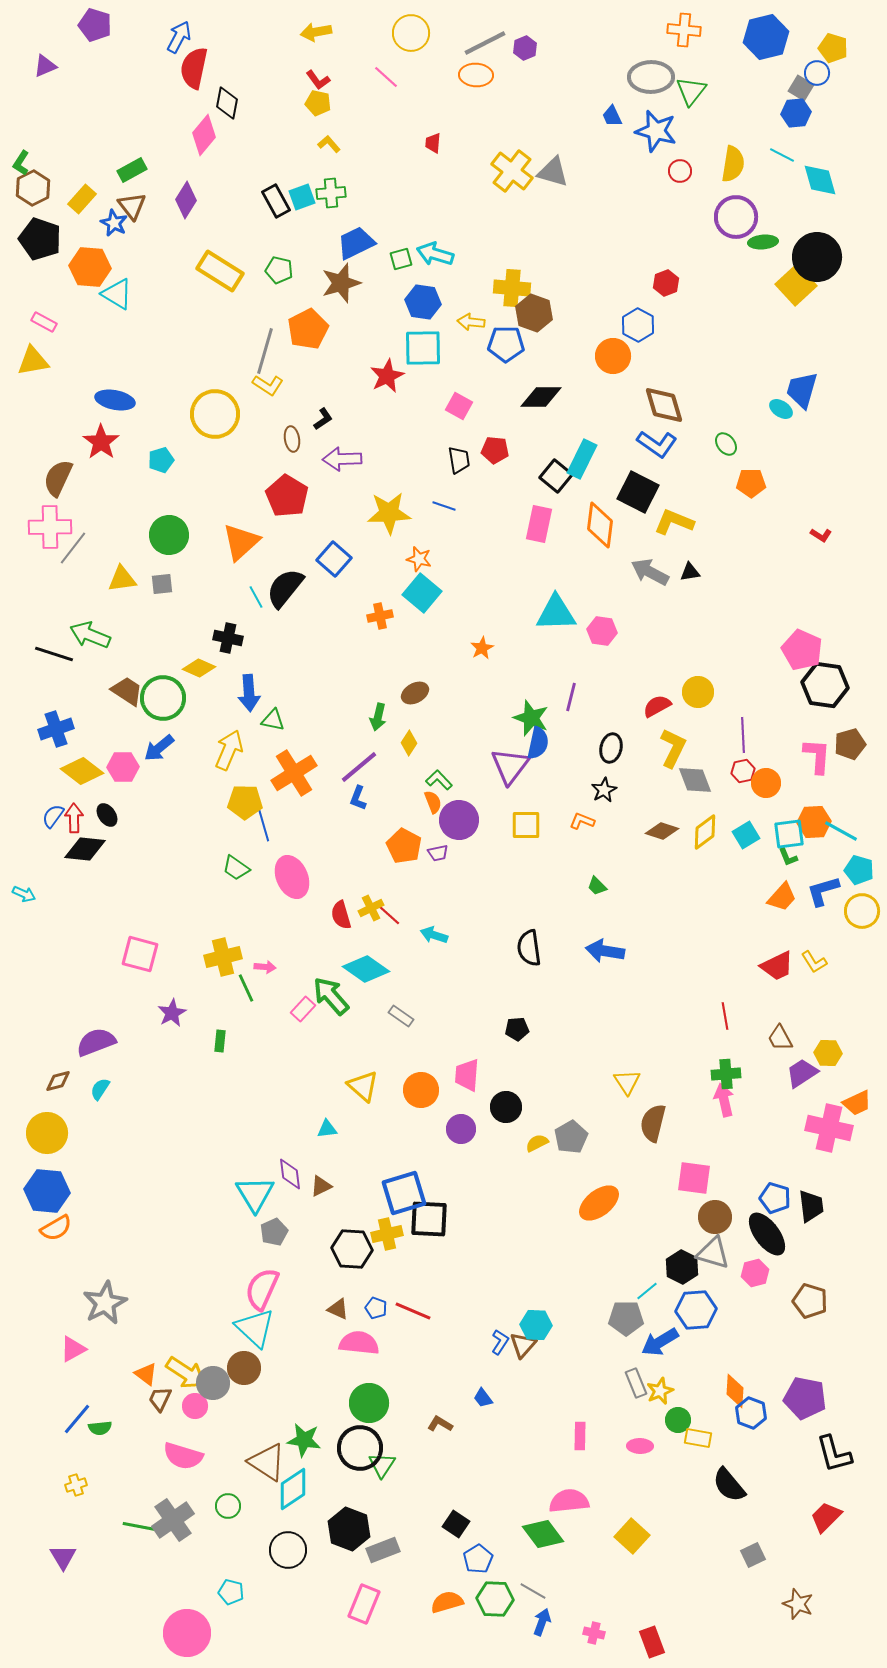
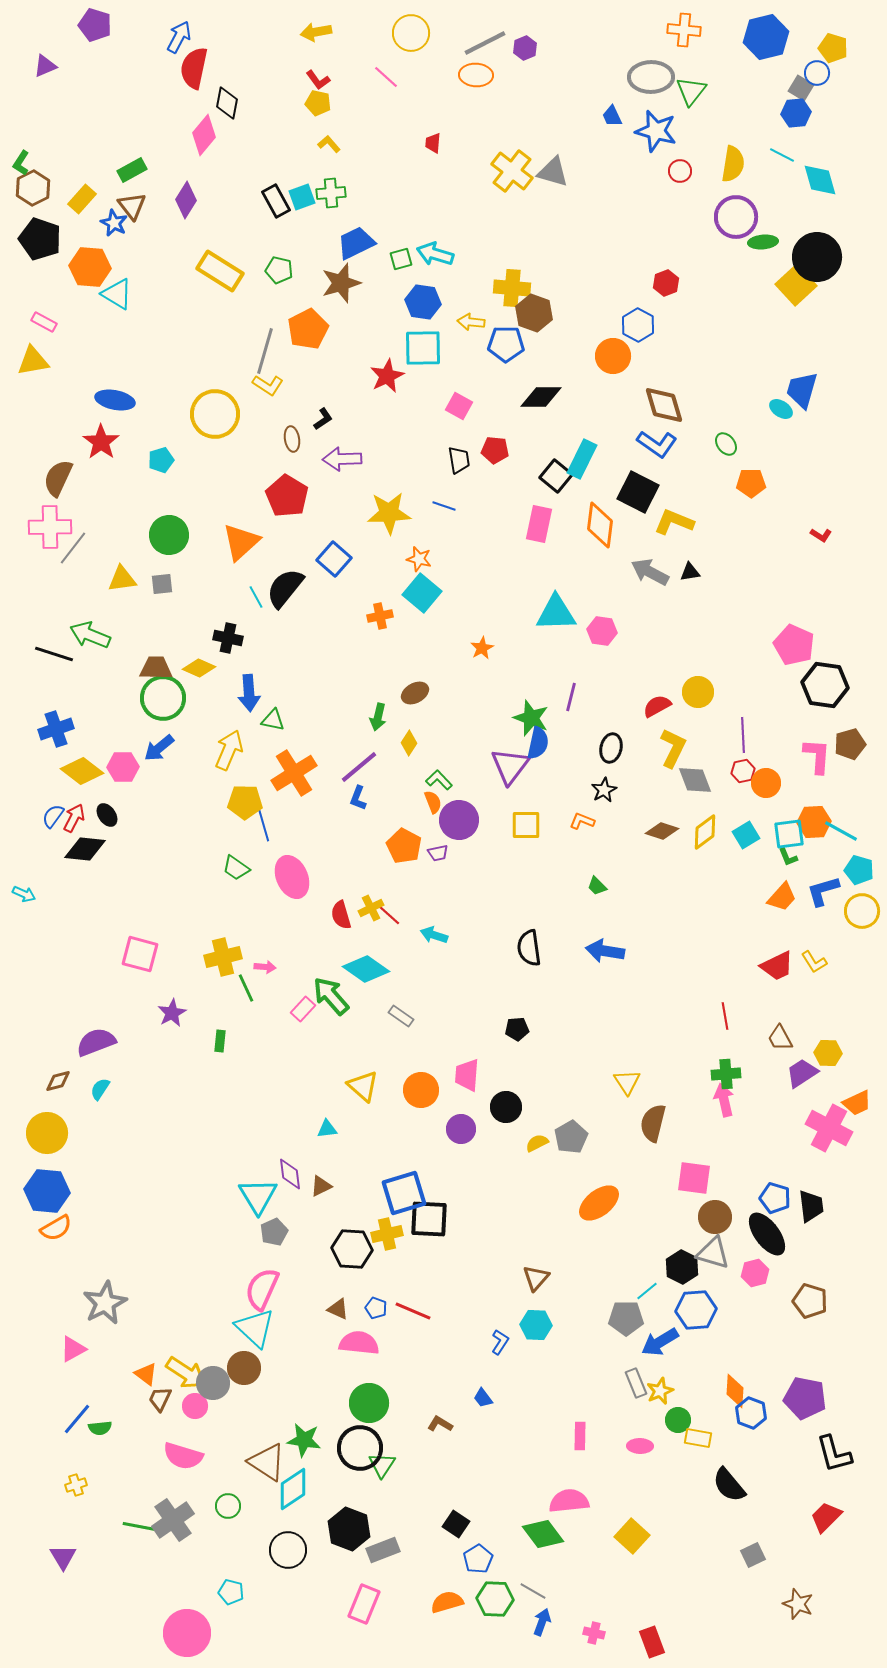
pink pentagon at (802, 650): moved 8 px left, 5 px up
brown trapezoid at (127, 691): moved 29 px right, 23 px up; rotated 32 degrees counterclockwise
red arrow at (74, 818): rotated 28 degrees clockwise
pink cross at (829, 1128): rotated 15 degrees clockwise
cyan triangle at (255, 1194): moved 3 px right, 2 px down
brown triangle at (523, 1345): moved 13 px right, 67 px up
